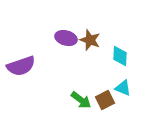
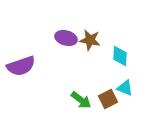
brown star: rotated 10 degrees counterclockwise
cyan triangle: moved 2 px right
brown square: moved 3 px right, 1 px up
